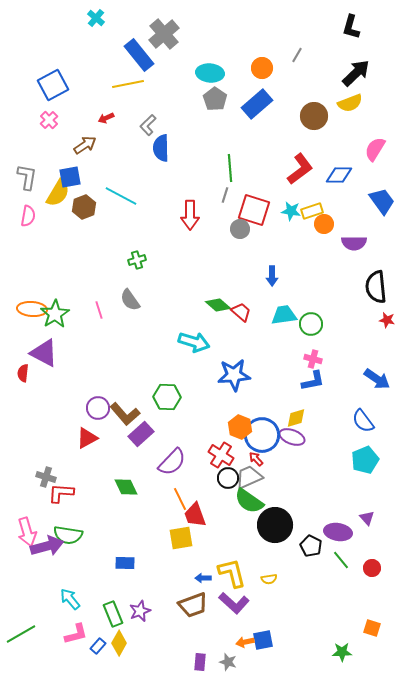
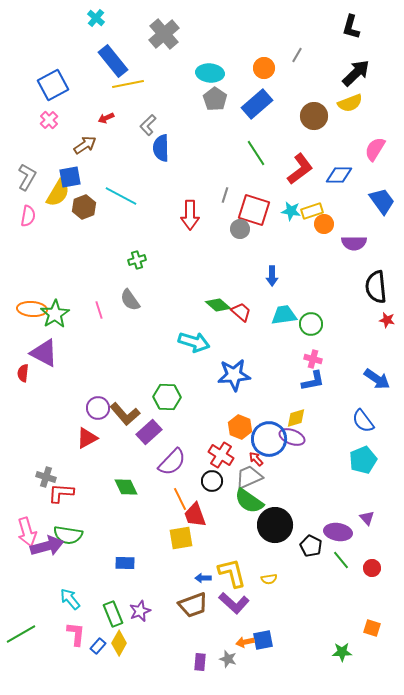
blue rectangle at (139, 55): moved 26 px left, 6 px down
orange circle at (262, 68): moved 2 px right
green line at (230, 168): moved 26 px right, 15 px up; rotated 28 degrees counterclockwise
gray L-shape at (27, 177): rotated 20 degrees clockwise
purple rectangle at (141, 434): moved 8 px right, 2 px up
blue circle at (262, 435): moved 7 px right, 4 px down
cyan pentagon at (365, 460): moved 2 px left
black circle at (228, 478): moved 16 px left, 3 px down
pink L-shape at (76, 634): rotated 70 degrees counterclockwise
gray star at (228, 662): moved 3 px up
